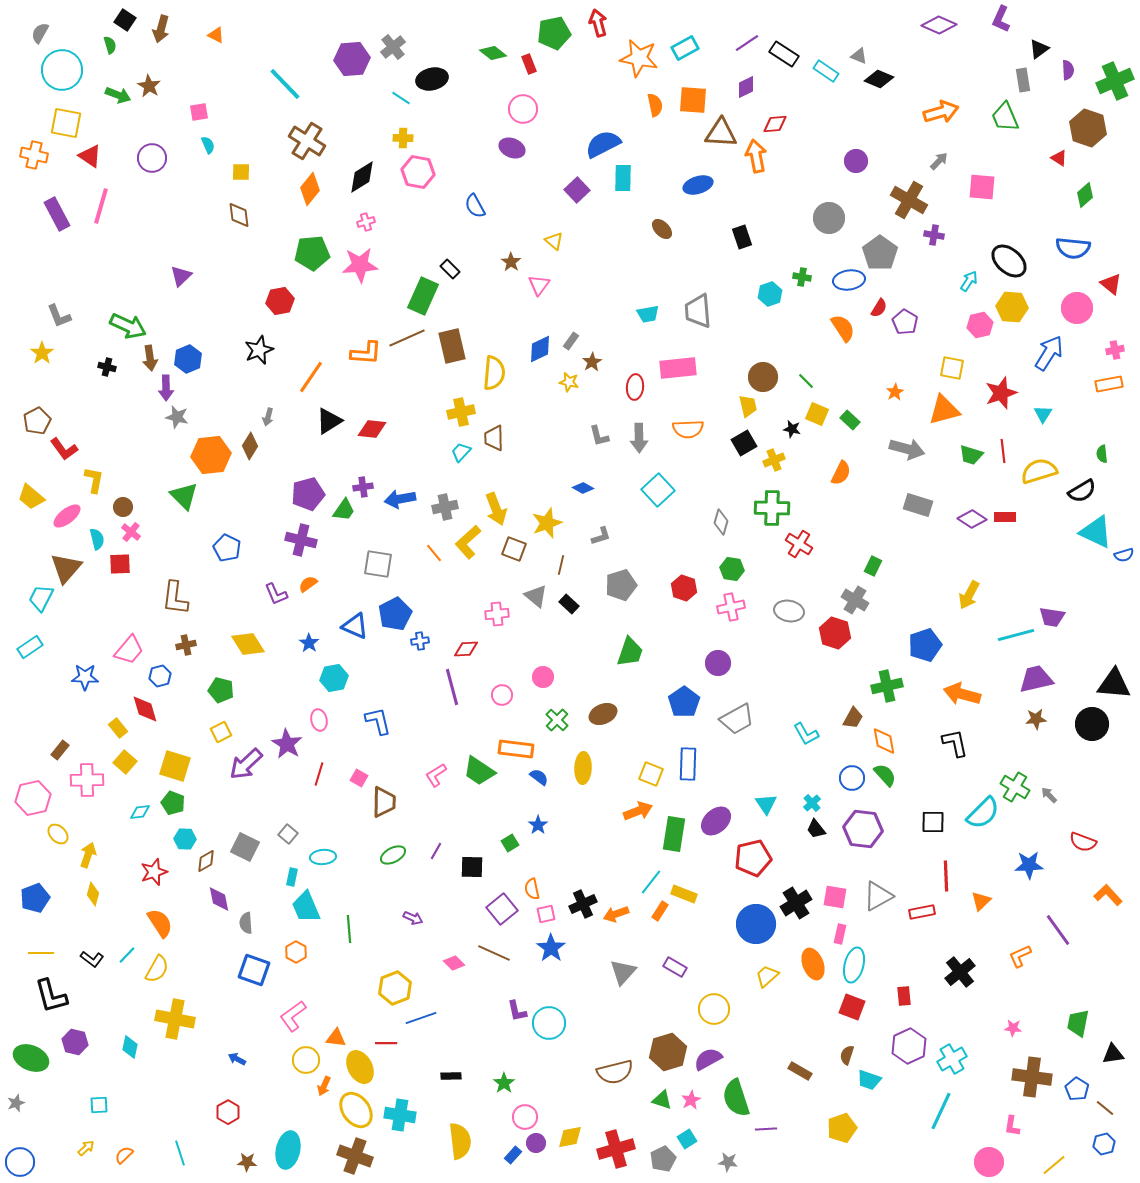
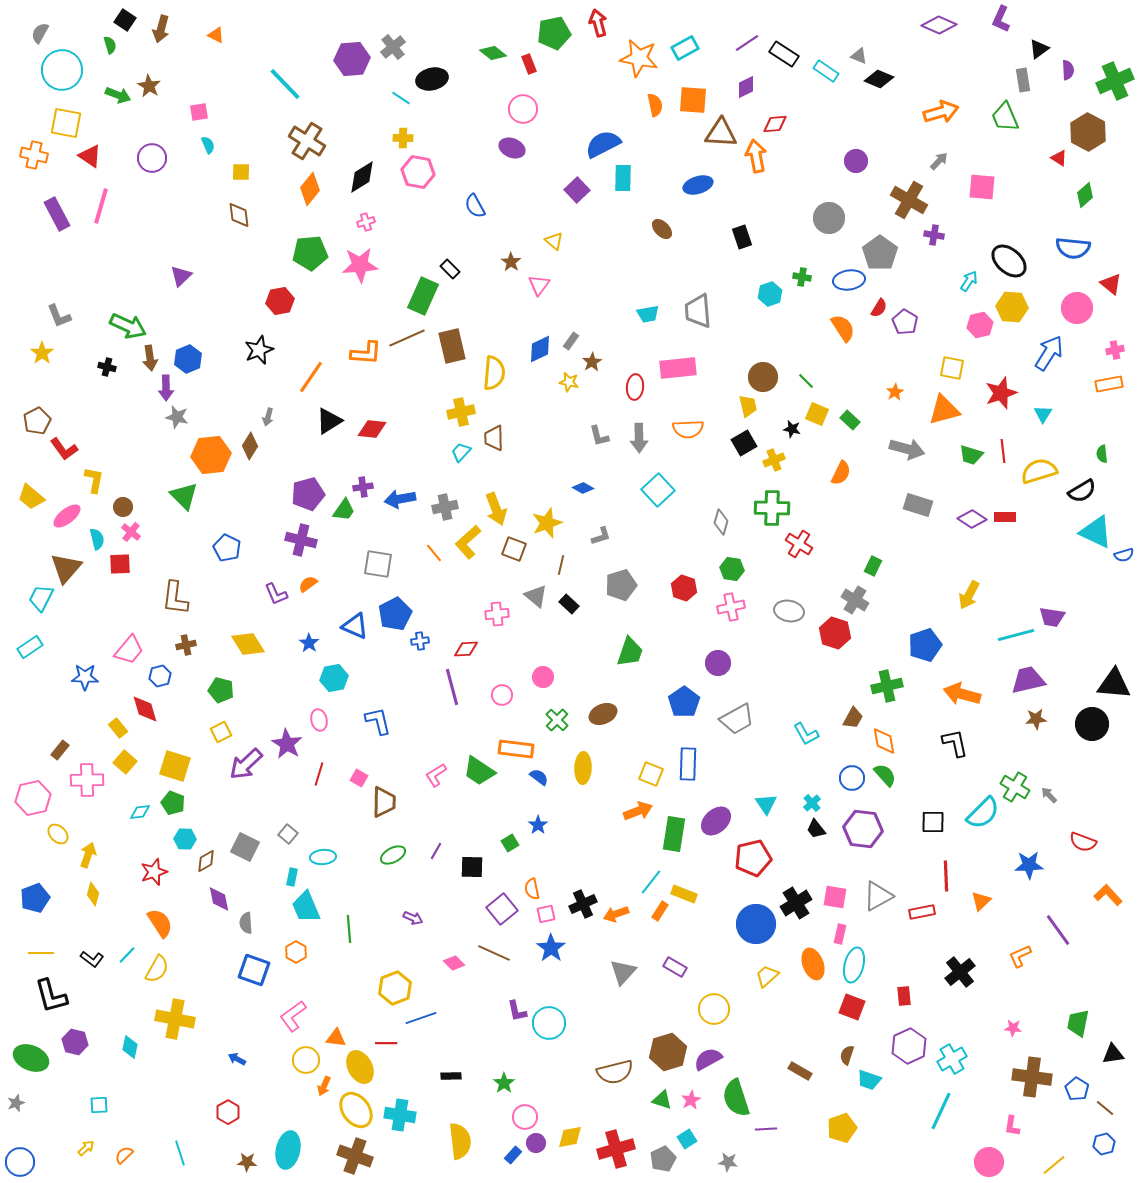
brown hexagon at (1088, 128): moved 4 px down; rotated 9 degrees clockwise
green pentagon at (312, 253): moved 2 px left
purple trapezoid at (1036, 679): moved 8 px left, 1 px down
